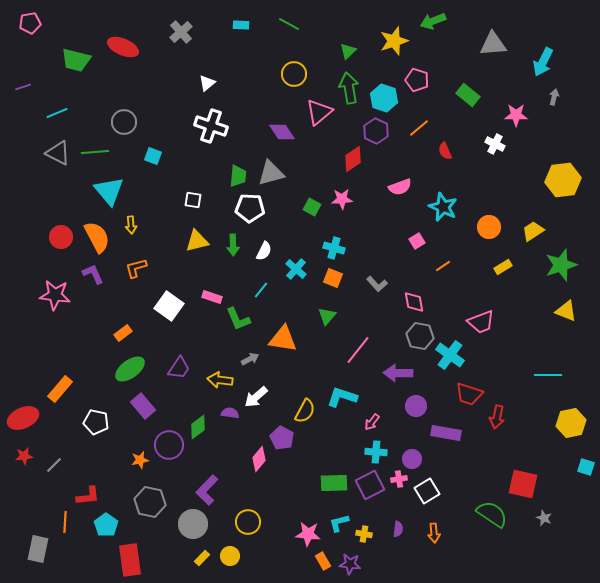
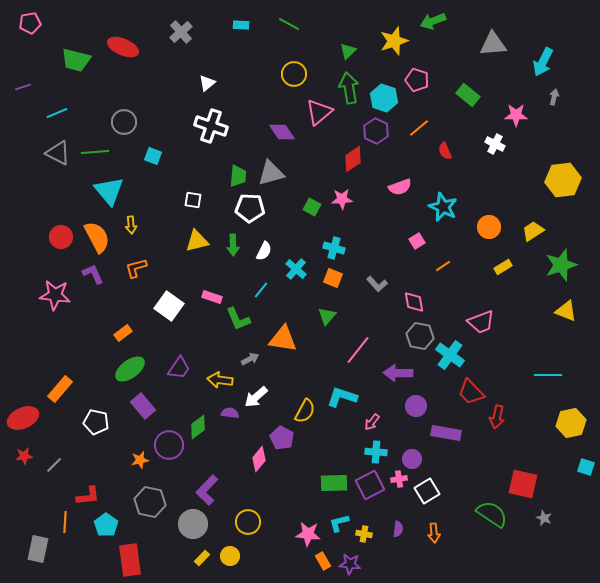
red trapezoid at (469, 394): moved 2 px right, 2 px up; rotated 28 degrees clockwise
